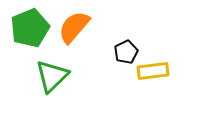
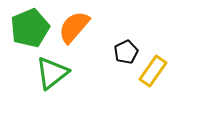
yellow rectangle: rotated 48 degrees counterclockwise
green triangle: moved 3 px up; rotated 6 degrees clockwise
